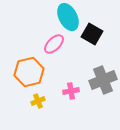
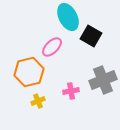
black square: moved 1 px left, 2 px down
pink ellipse: moved 2 px left, 3 px down
